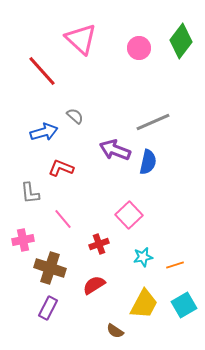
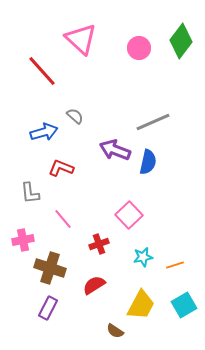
yellow trapezoid: moved 3 px left, 1 px down
